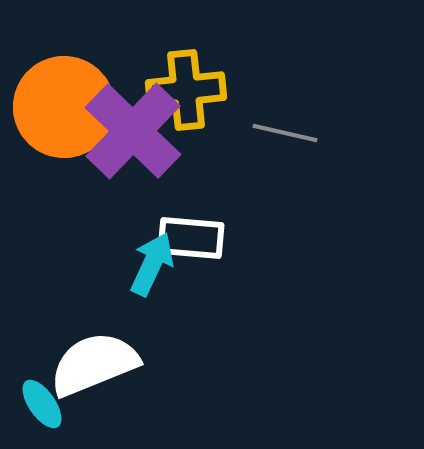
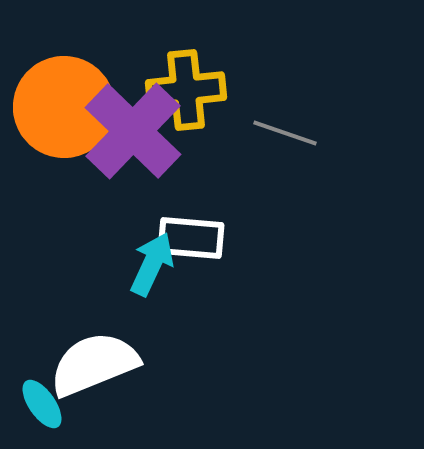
gray line: rotated 6 degrees clockwise
